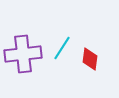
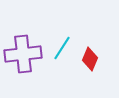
red diamond: rotated 15 degrees clockwise
